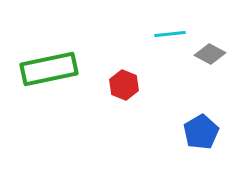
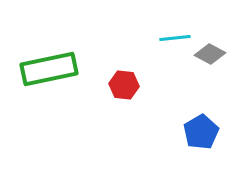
cyan line: moved 5 px right, 4 px down
red hexagon: rotated 16 degrees counterclockwise
